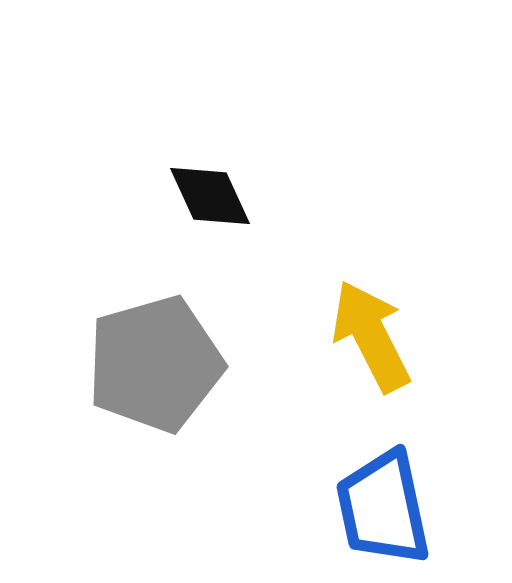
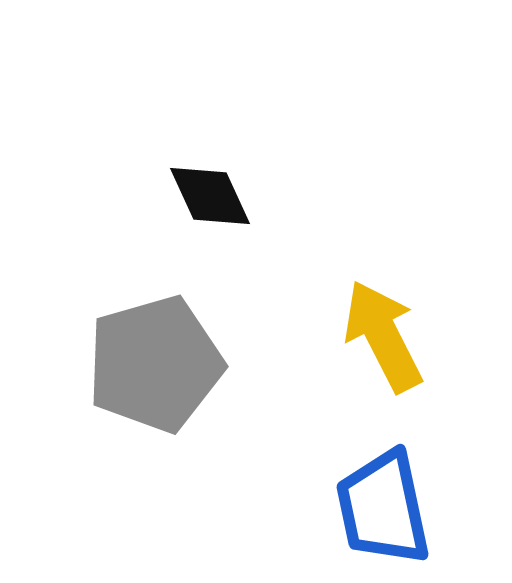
yellow arrow: moved 12 px right
